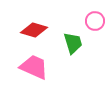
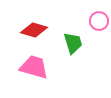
pink circle: moved 4 px right
pink trapezoid: rotated 8 degrees counterclockwise
